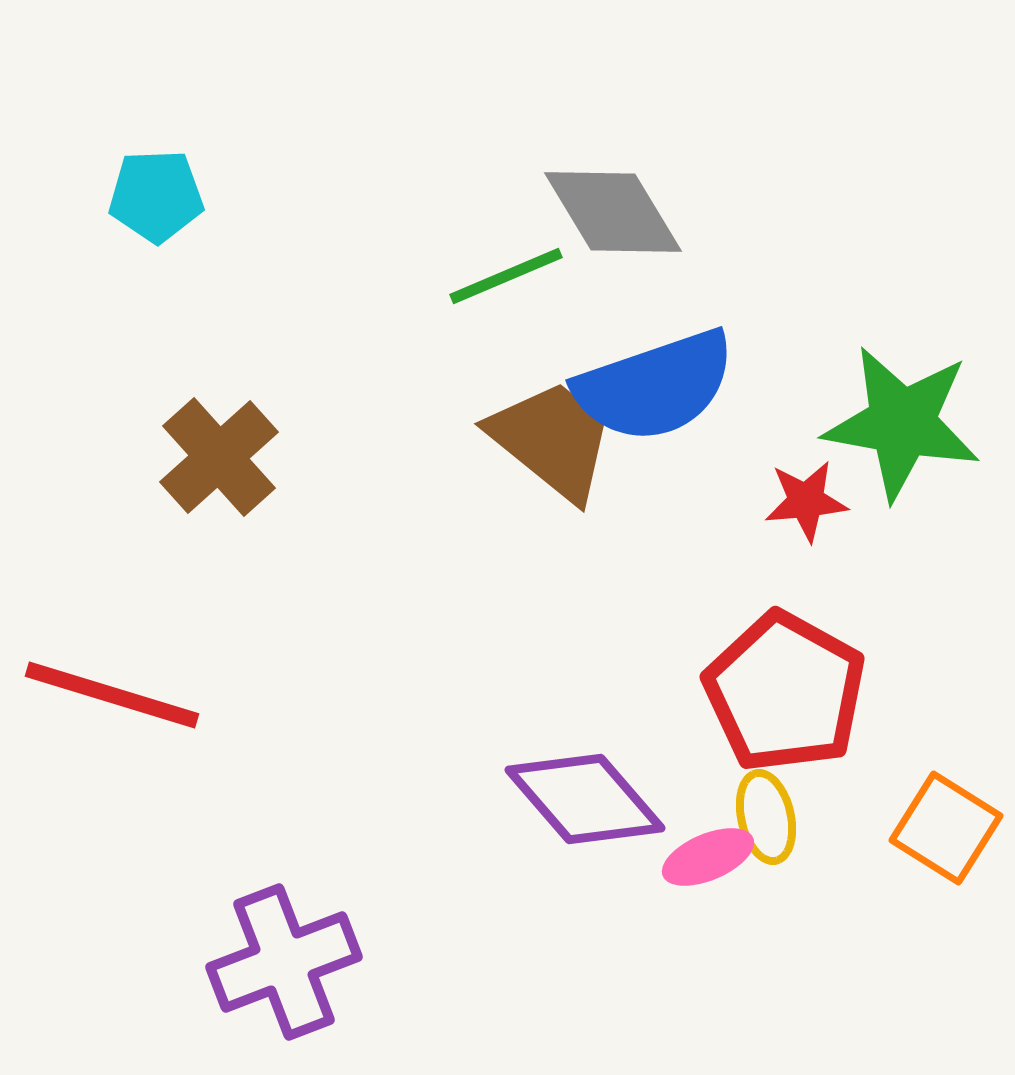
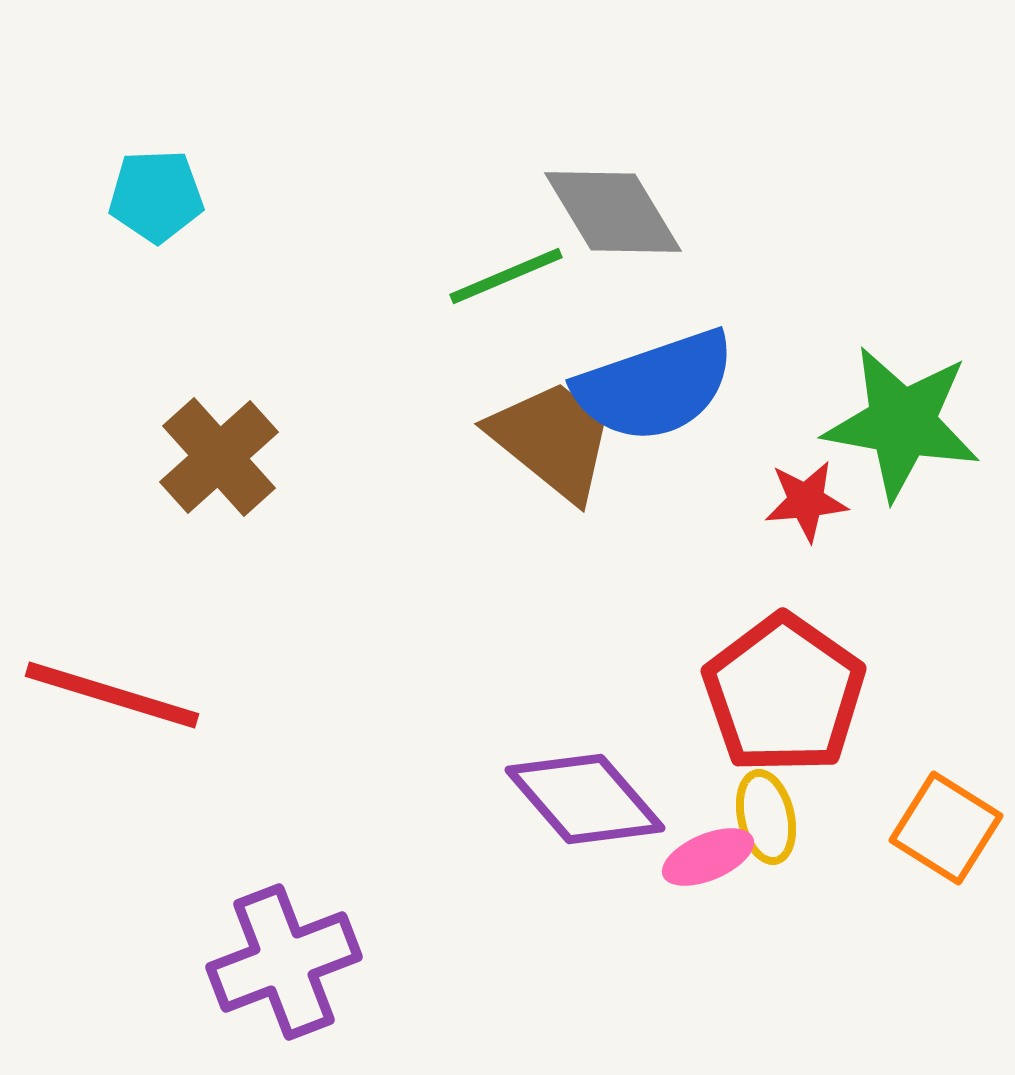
red pentagon: moved 1 px left, 2 px down; rotated 6 degrees clockwise
